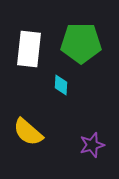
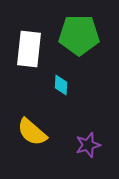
green pentagon: moved 2 px left, 8 px up
yellow semicircle: moved 4 px right
purple star: moved 4 px left
